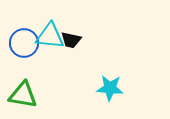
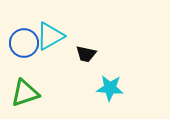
cyan triangle: rotated 36 degrees counterclockwise
black trapezoid: moved 15 px right, 14 px down
green triangle: moved 2 px right, 2 px up; rotated 28 degrees counterclockwise
